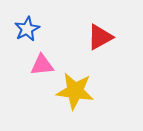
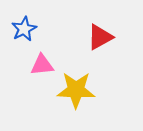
blue star: moved 3 px left
yellow star: moved 1 px right, 1 px up; rotated 6 degrees counterclockwise
